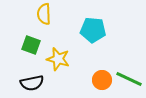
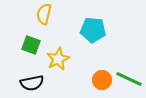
yellow semicircle: rotated 15 degrees clockwise
yellow star: rotated 30 degrees clockwise
